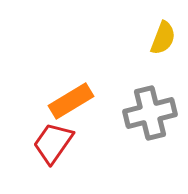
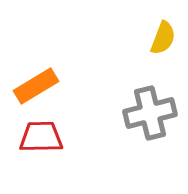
orange rectangle: moved 35 px left, 15 px up
red trapezoid: moved 12 px left, 6 px up; rotated 54 degrees clockwise
